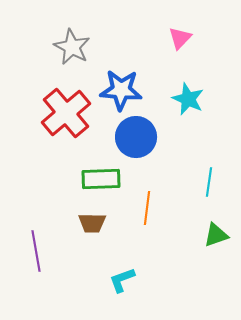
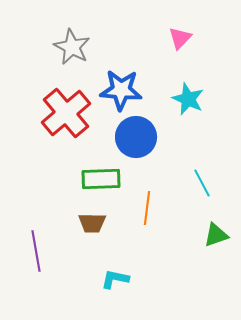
cyan line: moved 7 px left, 1 px down; rotated 36 degrees counterclockwise
cyan L-shape: moved 7 px left, 1 px up; rotated 32 degrees clockwise
